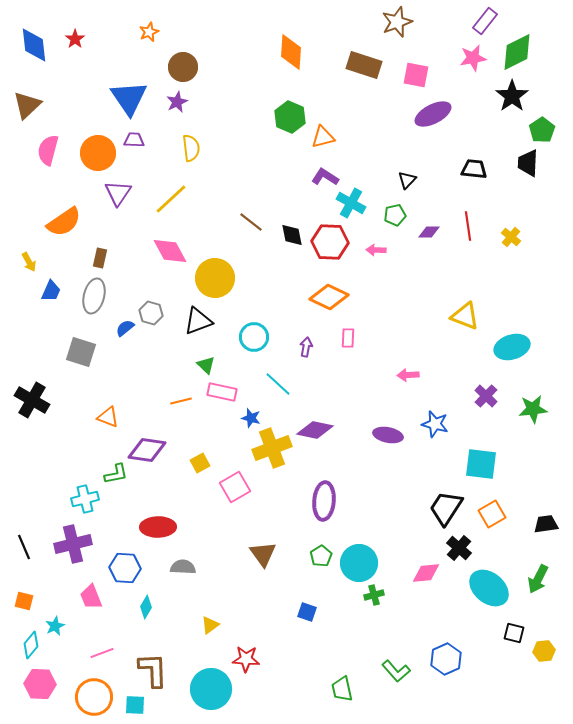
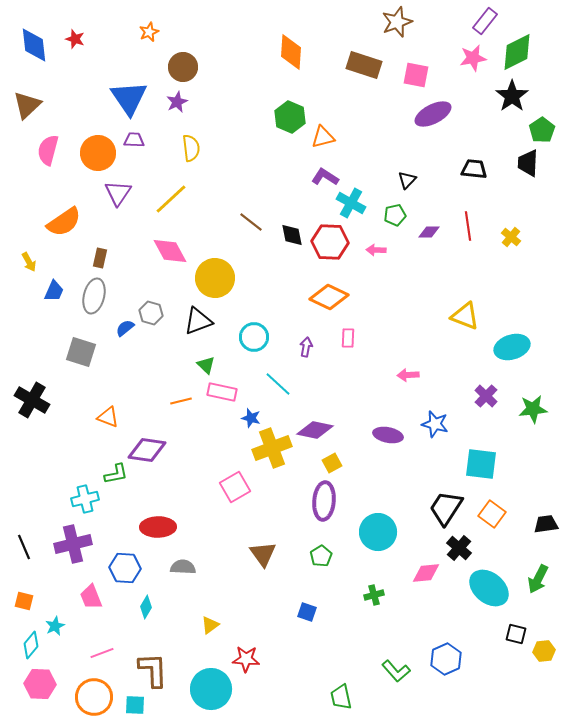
red star at (75, 39): rotated 18 degrees counterclockwise
blue trapezoid at (51, 291): moved 3 px right
yellow square at (200, 463): moved 132 px right
orange square at (492, 514): rotated 24 degrees counterclockwise
cyan circle at (359, 563): moved 19 px right, 31 px up
black square at (514, 633): moved 2 px right, 1 px down
green trapezoid at (342, 689): moved 1 px left, 8 px down
